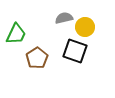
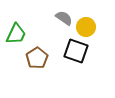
gray semicircle: rotated 48 degrees clockwise
yellow circle: moved 1 px right
black square: moved 1 px right
